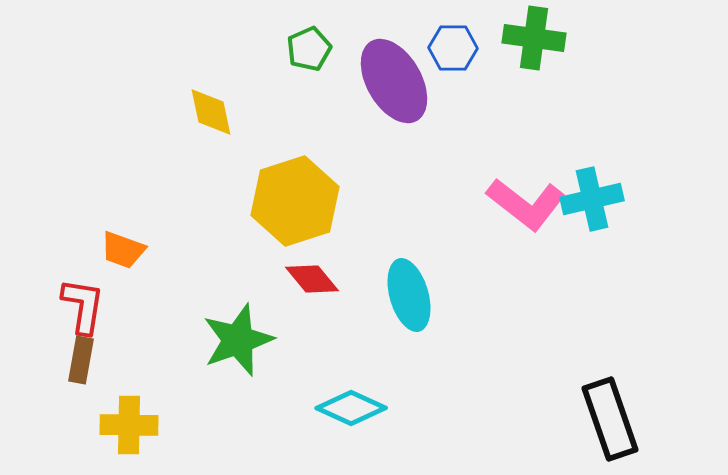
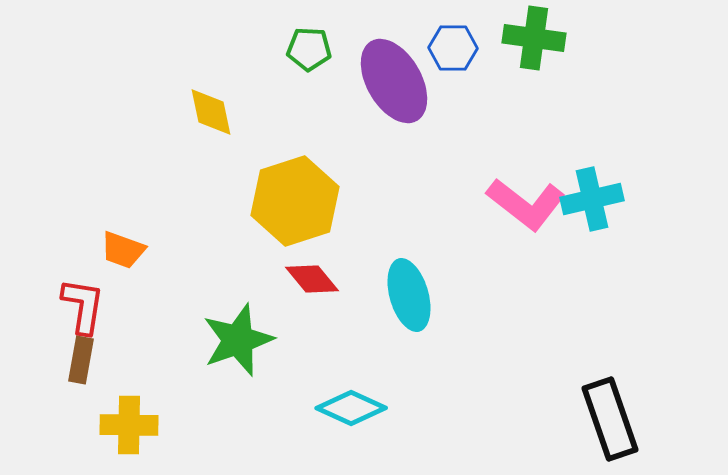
green pentagon: rotated 27 degrees clockwise
